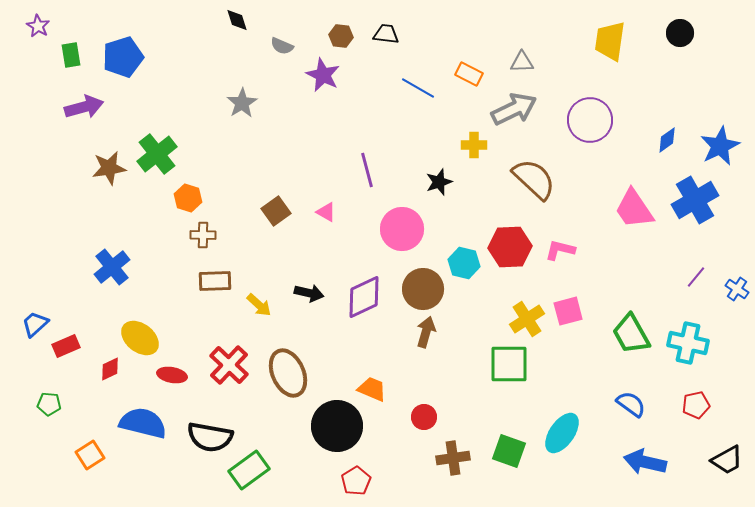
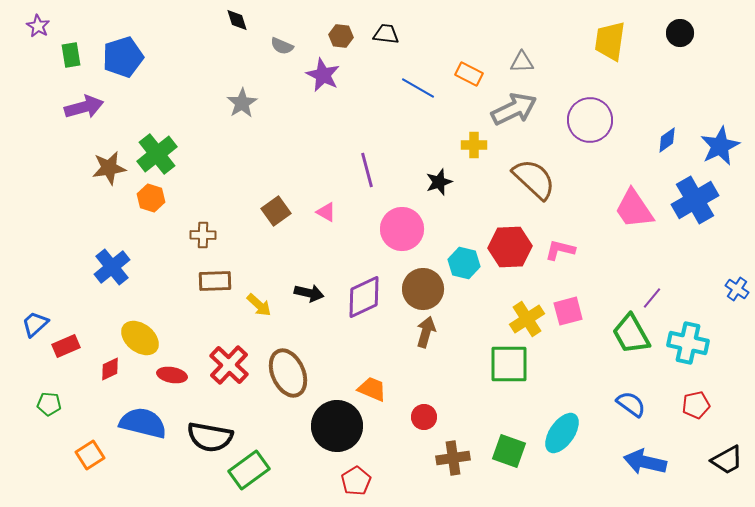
orange hexagon at (188, 198): moved 37 px left
purple line at (696, 277): moved 44 px left, 21 px down
